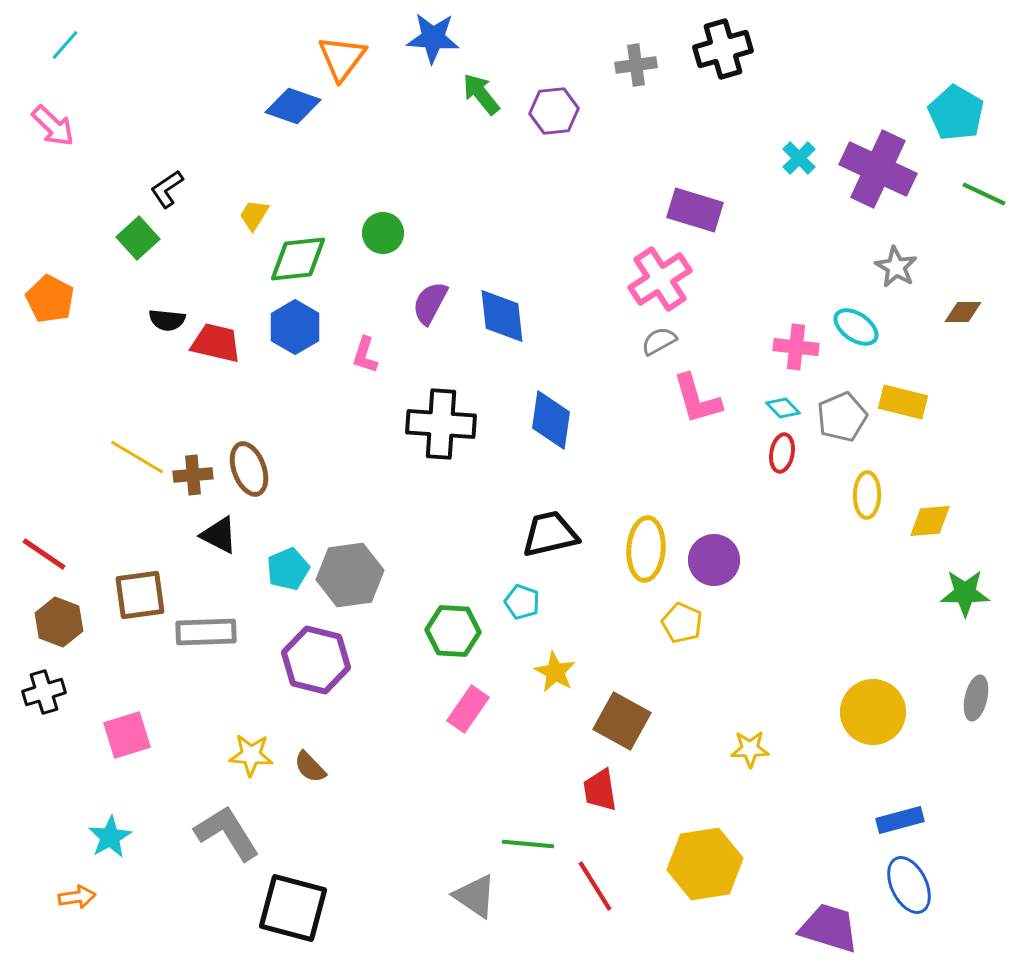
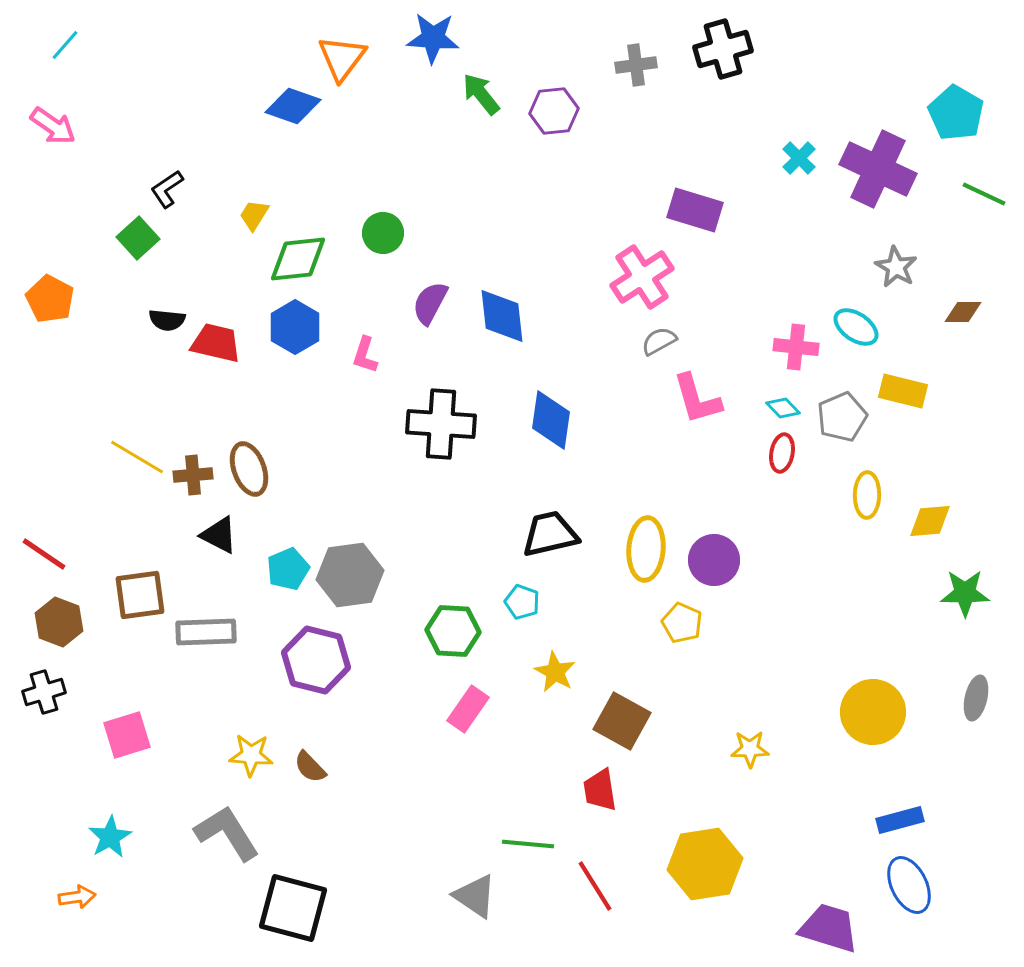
pink arrow at (53, 126): rotated 9 degrees counterclockwise
pink cross at (660, 279): moved 18 px left, 2 px up
yellow rectangle at (903, 402): moved 11 px up
